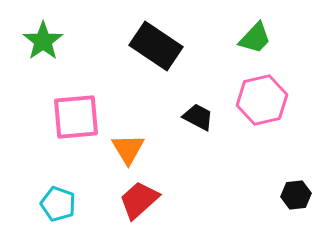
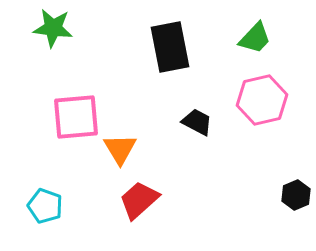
green star: moved 10 px right, 13 px up; rotated 30 degrees counterclockwise
black rectangle: moved 14 px right, 1 px down; rotated 45 degrees clockwise
black trapezoid: moved 1 px left, 5 px down
orange triangle: moved 8 px left
black hexagon: rotated 16 degrees counterclockwise
cyan pentagon: moved 13 px left, 2 px down
